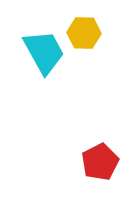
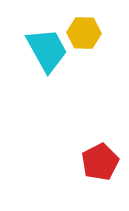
cyan trapezoid: moved 3 px right, 2 px up
